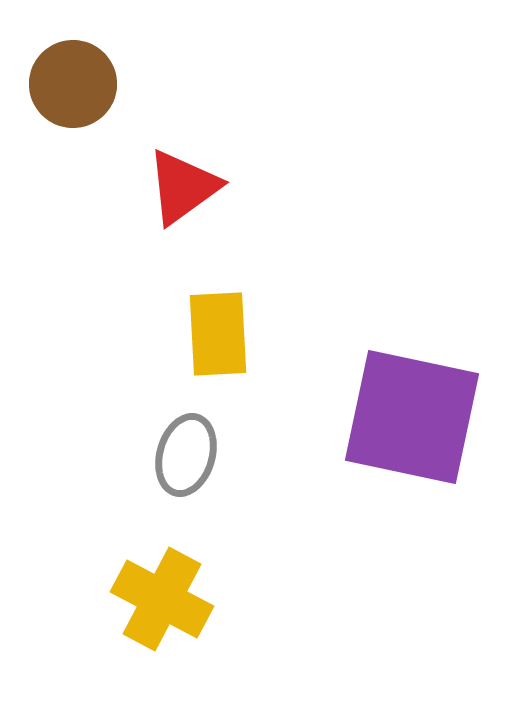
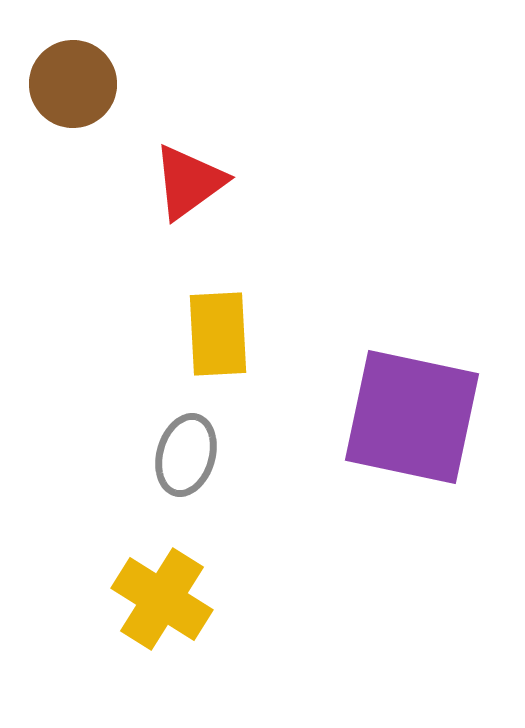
red triangle: moved 6 px right, 5 px up
yellow cross: rotated 4 degrees clockwise
